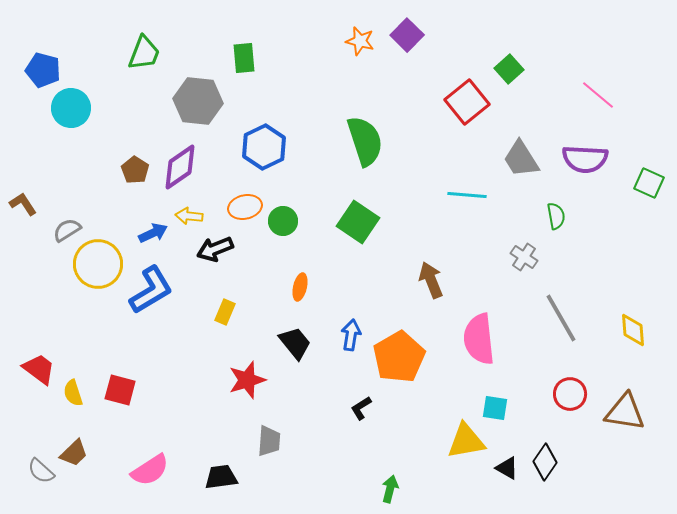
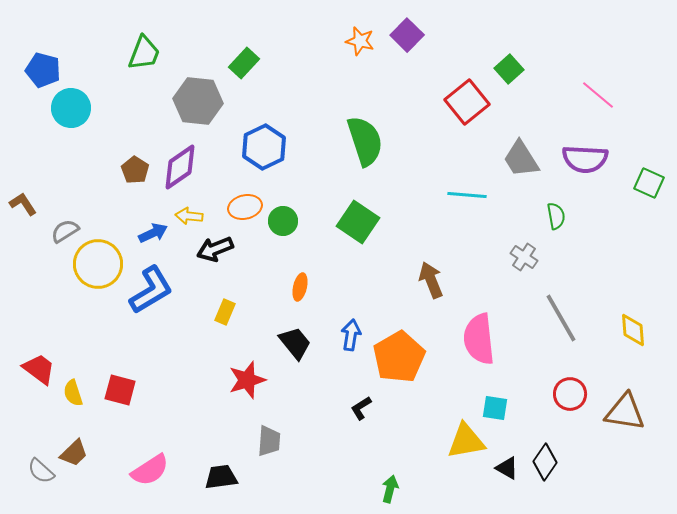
green rectangle at (244, 58): moved 5 px down; rotated 48 degrees clockwise
gray semicircle at (67, 230): moved 2 px left, 1 px down
